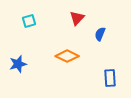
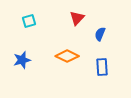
blue star: moved 4 px right, 4 px up
blue rectangle: moved 8 px left, 11 px up
